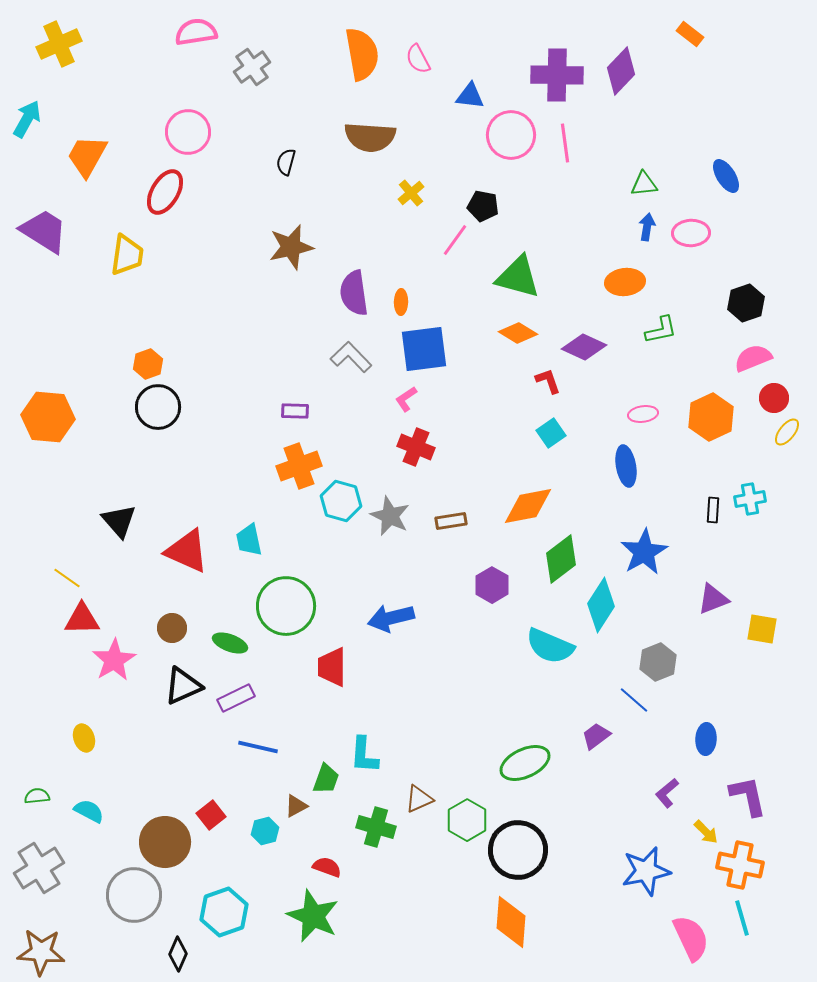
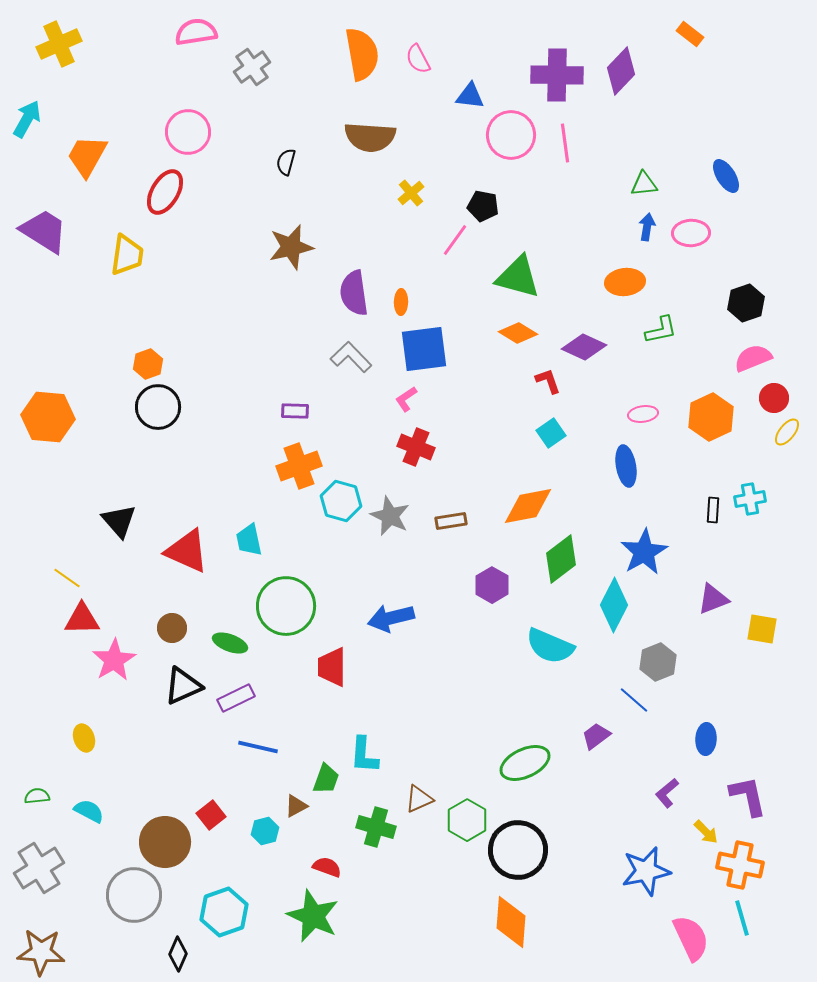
cyan diamond at (601, 605): moved 13 px right; rotated 6 degrees counterclockwise
